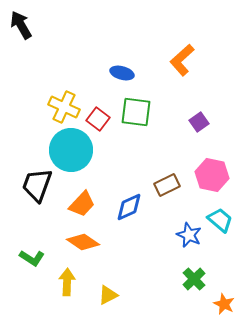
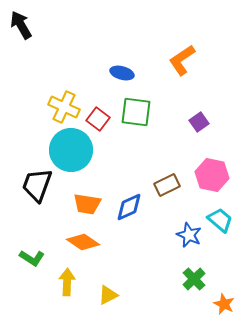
orange L-shape: rotated 8 degrees clockwise
orange trapezoid: moved 5 px right; rotated 56 degrees clockwise
